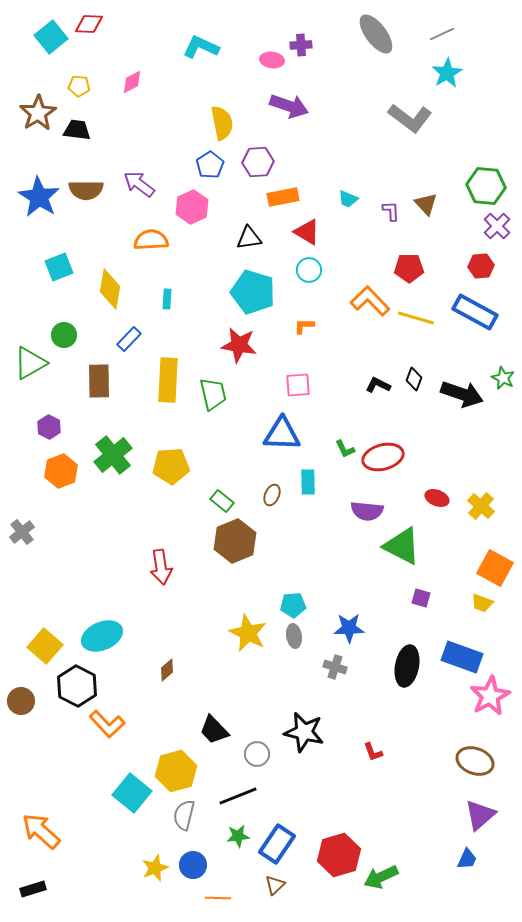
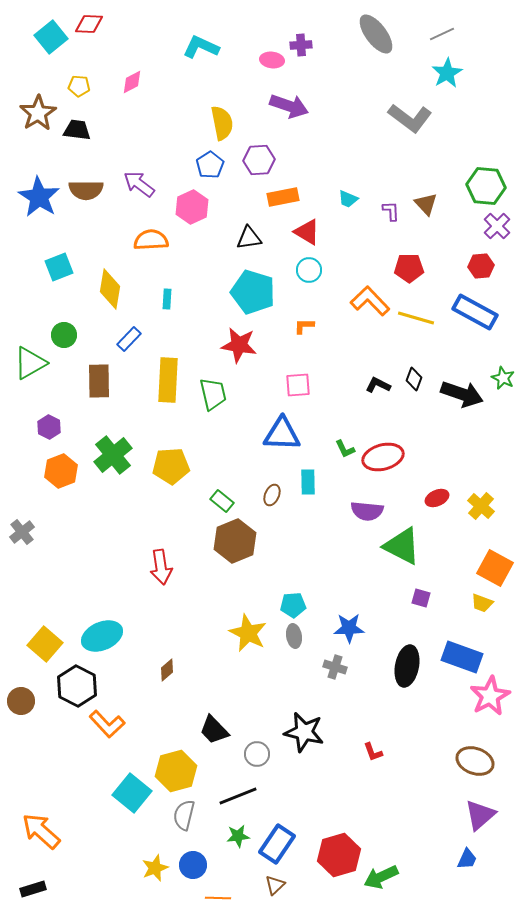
purple hexagon at (258, 162): moved 1 px right, 2 px up
red ellipse at (437, 498): rotated 45 degrees counterclockwise
yellow square at (45, 646): moved 2 px up
